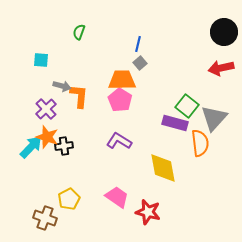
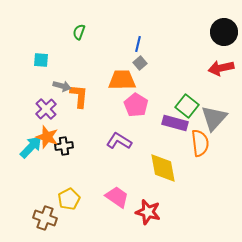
pink pentagon: moved 16 px right, 5 px down
